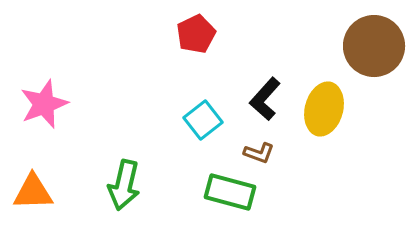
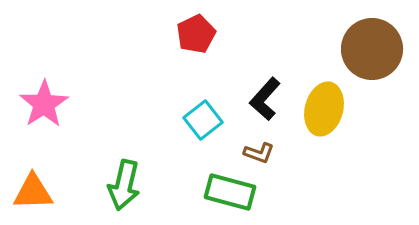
brown circle: moved 2 px left, 3 px down
pink star: rotated 12 degrees counterclockwise
